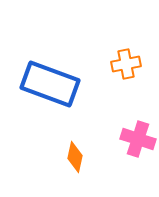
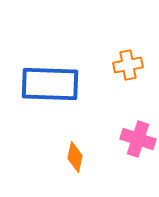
orange cross: moved 2 px right, 1 px down
blue rectangle: rotated 18 degrees counterclockwise
